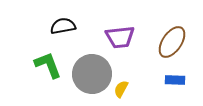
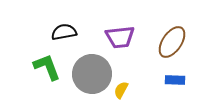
black semicircle: moved 1 px right, 6 px down
green L-shape: moved 1 px left, 2 px down
yellow semicircle: moved 1 px down
